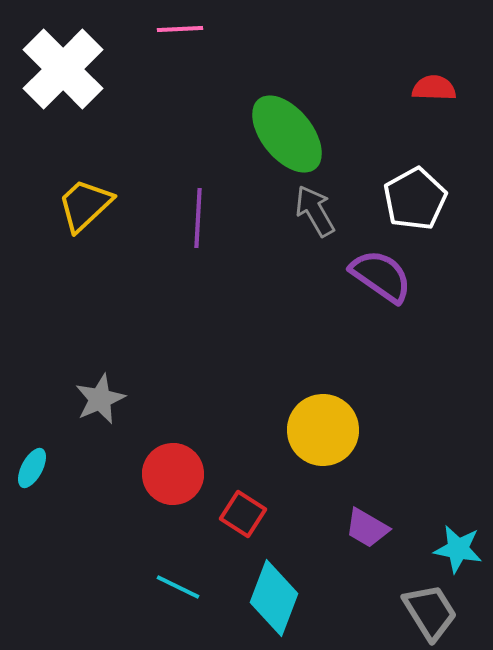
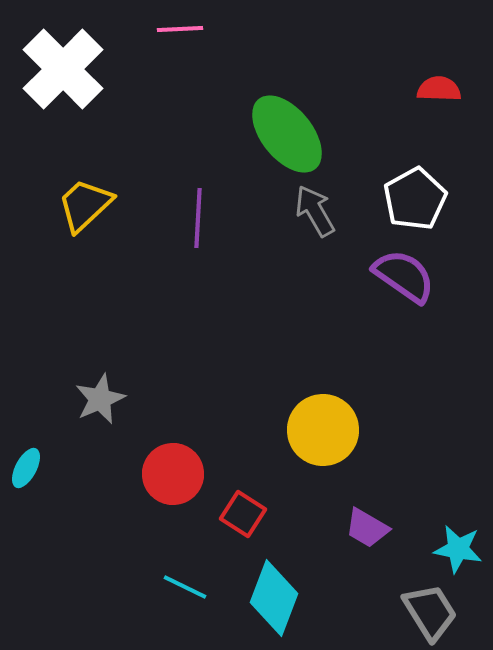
red semicircle: moved 5 px right, 1 px down
purple semicircle: moved 23 px right
cyan ellipse: moved 6 px left
cyan line: moved 7 px right
